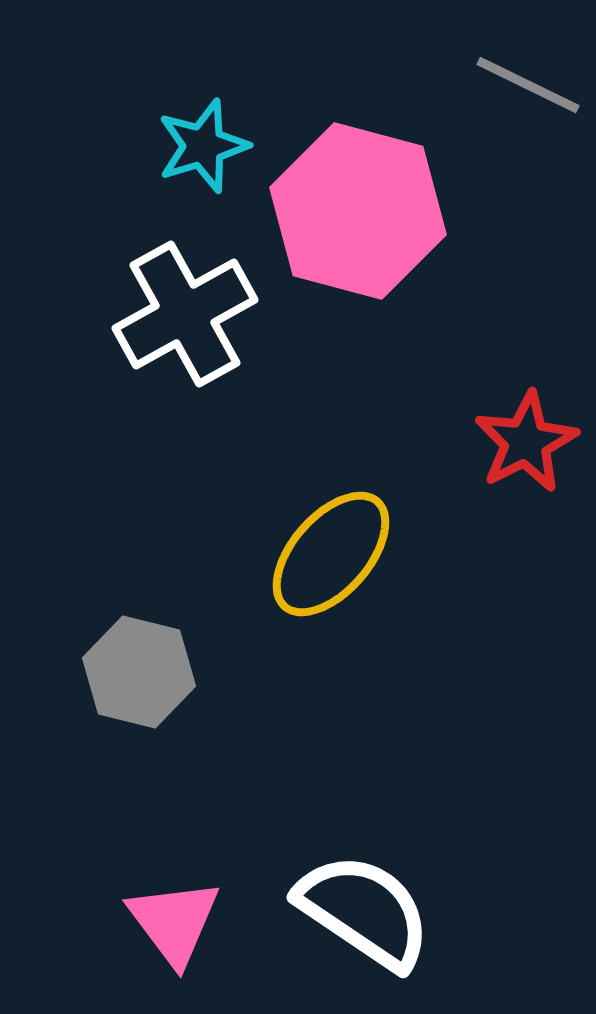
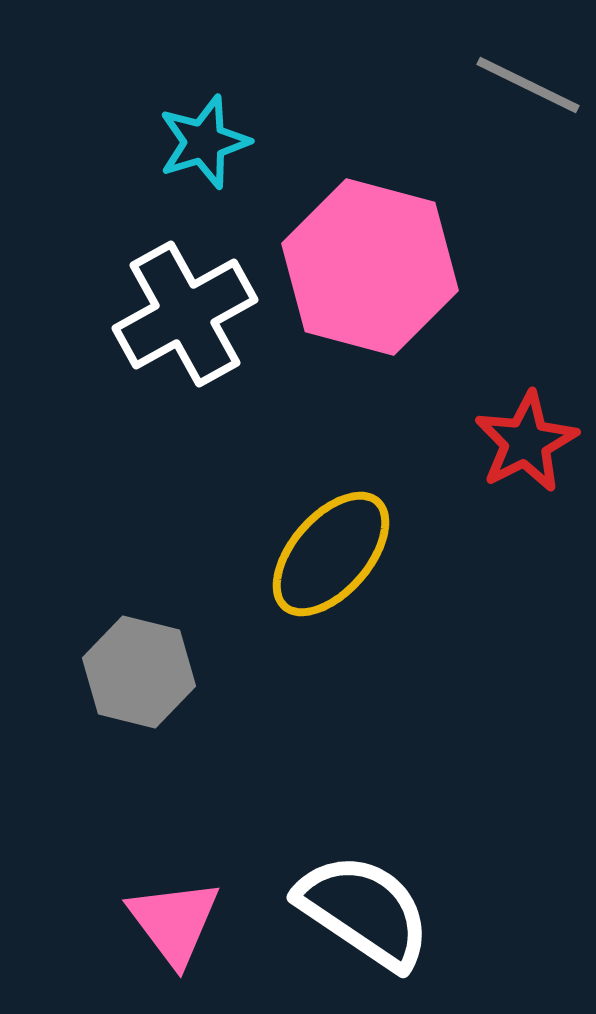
cyan star: moved 1 px right, 4 px up
pink hexagon: moved 12 px right, 56 px down
